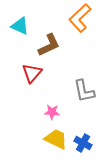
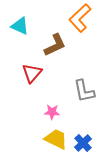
brown L-shape: moved 6 px right
blue cross: rotated 18 degrees clockwise
